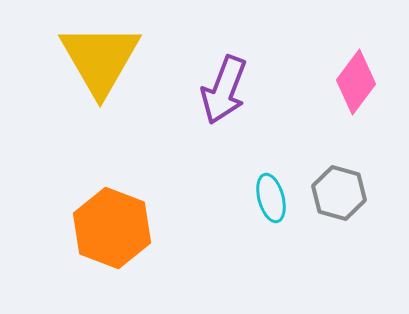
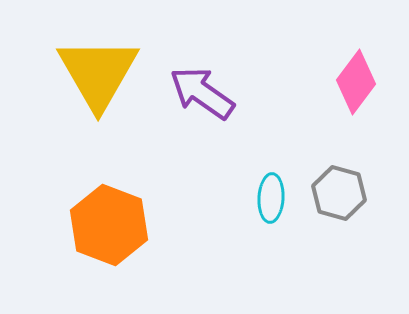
yellow triangle: moved 2 px left, 14 px down
purple arrow: moved 22 px left, 3 px down; rotated 104 degrees clockwise
cyan ellipse: rotated 18 degrees clockwise
orange hexagon: moved 3 px left, 3 px up
